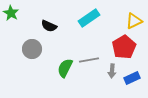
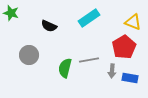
green star: rotated 14 degrees counterclockwise
yellow triangle: moved 1 px left, 1 px down; rotated 48 degrees clockwise
gray circle: moved 3 px left, 6 px down
green semicircle: rotated 12 degrees counterclockwise
blue rectangle: moved 2 px left; rotated 35 degrees clockwise
